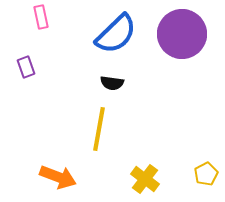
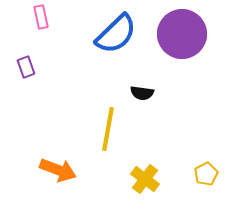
black semicircle: moved 30 px right, 10 px down
yellow line: moved 9 px right
orange arrow: moved 7 px up
